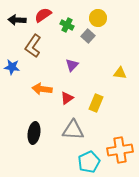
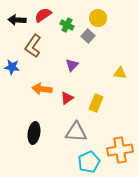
gray triangle: moved 3 px right, 2 px down
